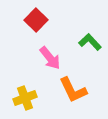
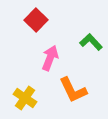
green L-shape: moved 1 px right
pink arrow: rotated 120 degrees counterclockwise
yellow cross: rotated 35 degrees counterclockwise
